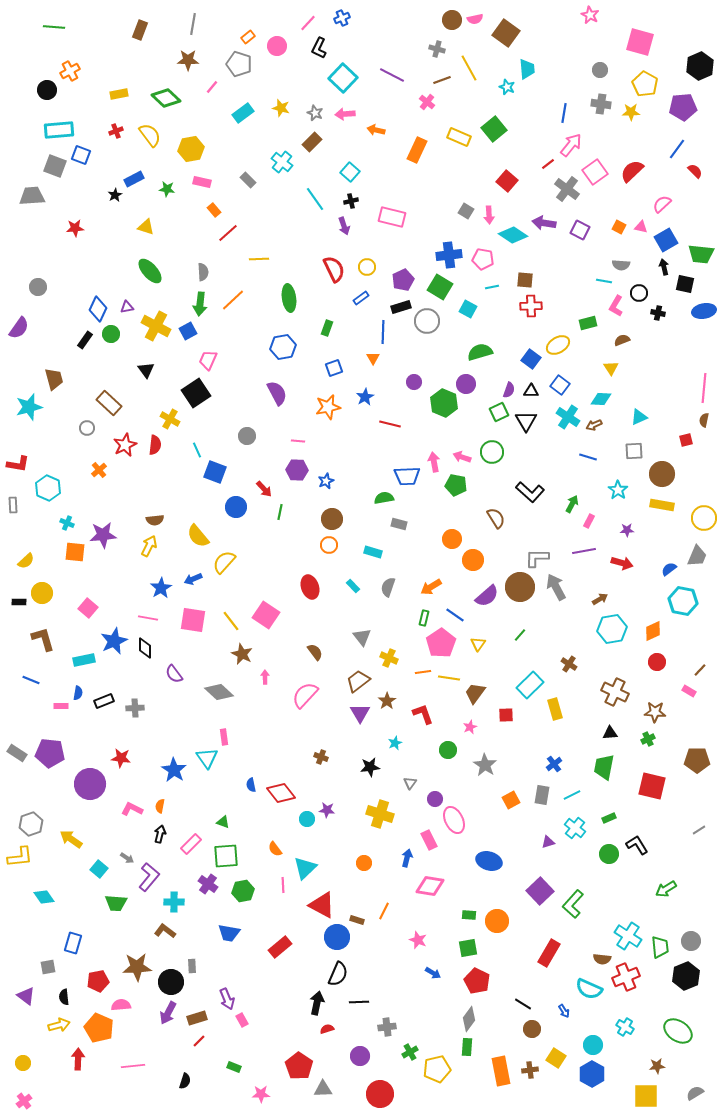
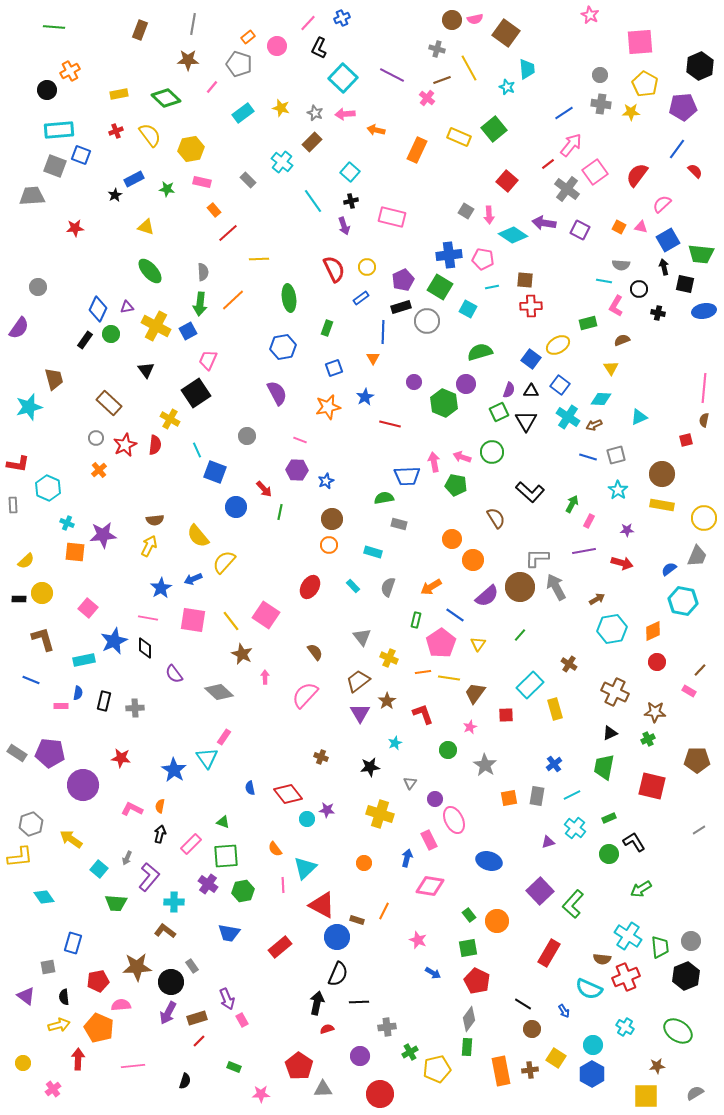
pink square at (640, 42): rotated 20 degrees counterclockwise
gray circle at (600, 70): moved 5 px down
pink cross at (427, 102): moved 4 px up
blue line at (564, 113): rotated 48 degrees clockwise
red semicircle at (632, 171): moved 5 px right, 4 px down; rotated 10 degrees counterclockwise
cyan line at (315, 199): moved 2 px left, 2 px down
blue square at (666, 240): moved 2 px right
black circle at (639, 293): moved 4 px up
gray circle at (87, 428): moved 9 px right, 10 px down
pink line at (298, 441): moved 2 px right, 1 px up; rotated 16 degrees clockwise
gray square at (634, 451): moved 18 px left, 4 px down; rotated 12 degrees counterclockwise
red ellipse at (310, 587): rotated 50 degrees clockwise
brown arrow at (600, 599): moved 3 px left
black rectangle at (19, 602): moved 3 px up
green rectangle at (424, 618): moved 8 px left, 2 px down
black rectangle at (104, 701): rotated 54 degrees counterclockwise
black triangle at (610, 733): rotated 21 degrees counterclockwise
pink rectangle at (224, 737): rotated 42 degrees clockwise
purple circle at (90, 784): moved 7 px left, 1 px down
blue semicircle at (251, 785): moved 1 px left, 3 px down
red diamond at (281, 793): moved 7 px right, 1 px down
gray rectangle at (542, 795): moved 5 px left, 1 px down
orange square at (511, 800): moved 2 px left, 2 px up; rotated 18 degrees clockwise
black L-shape at (637, 845): moved 3 px left, 3 px up
gray arrow at (127, 858): rotated 80 degrees clockwise
green arrow at (666, 889): moved 25 px left
green rectangle at (469, 915): rotated 48 degrees clockwise
gray rectangle at (192, 966): rotated 32 degrees counterclockwise
pink cross at (24, 1101): moved 29 px right, 12 px up
